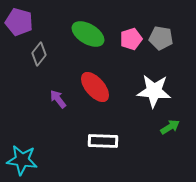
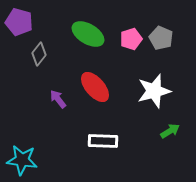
gray pentagon: rotated 15 degrees clockwise
white star: rotated 20 degrees counterclockwise
green arrow: moved 4 px down
